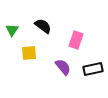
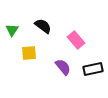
pink rectangle: rotated 60 degrees counterclockwise
